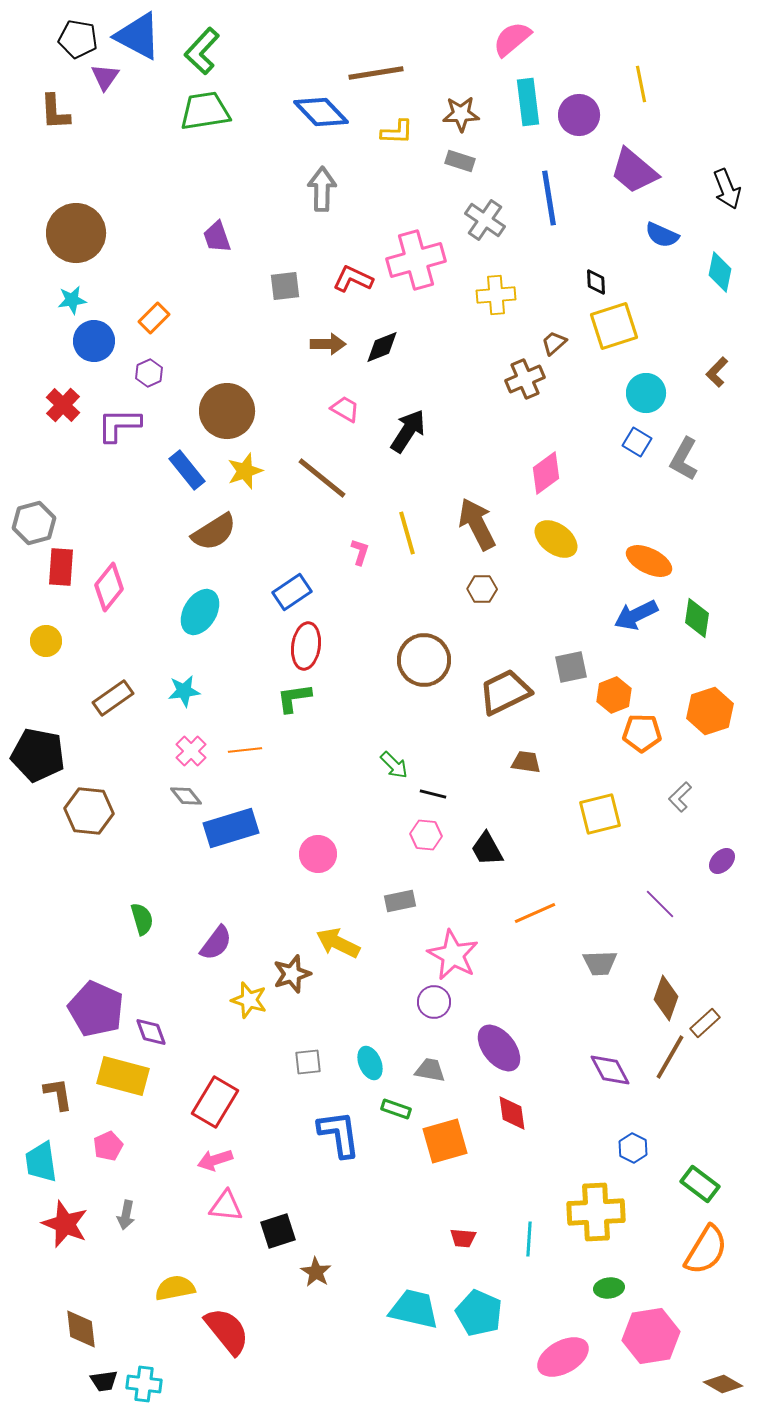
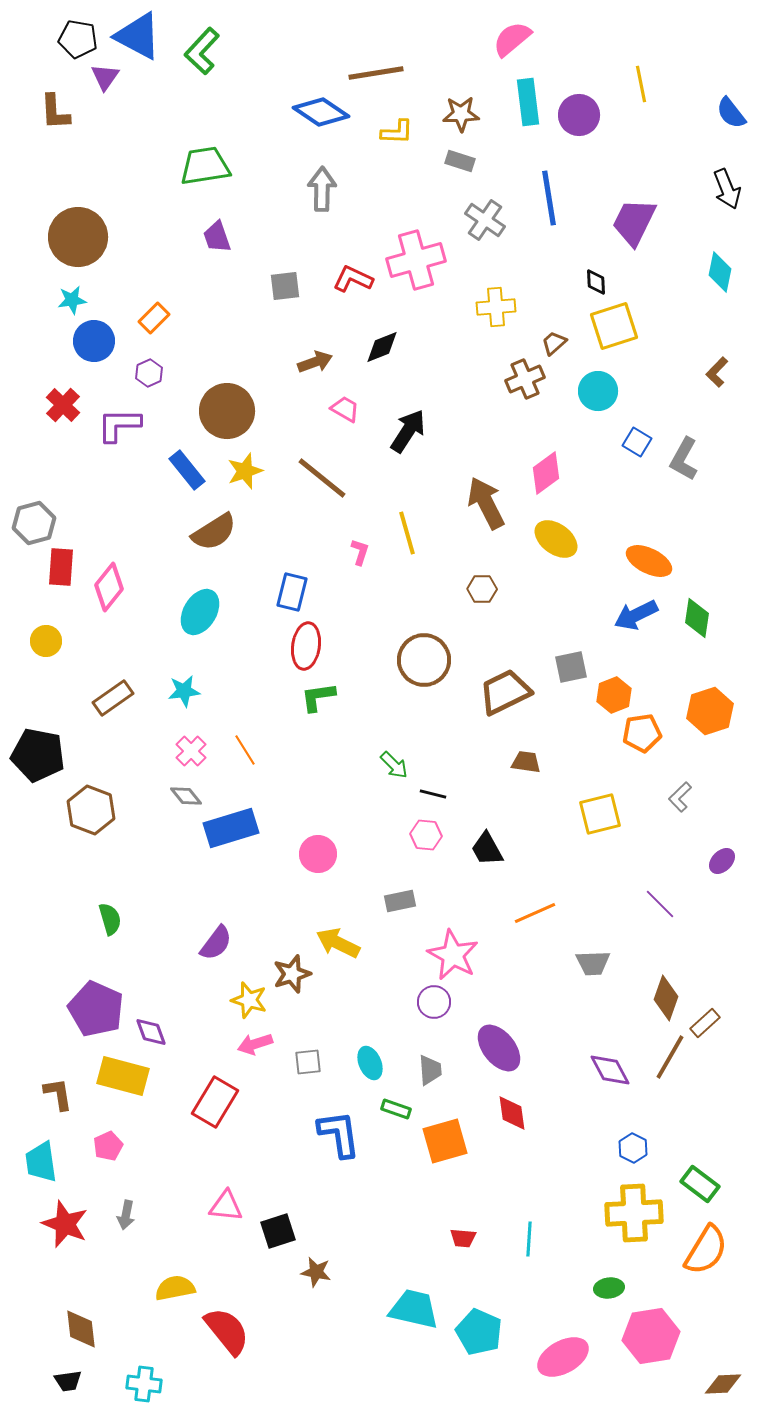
green trapezoid at (205, 111): moved 55 px down
blue diamond at (321, 112): rotated 12 degrees counterclockwise
purple trapezoid at (634, 171): moved 51 px down; rotated 76 degrees clockwise
brown circle at (76, 233): moved 2 px right, 4 px down
blue semicircle at (662, 235): moved 69 px right, 122 px up; rotated 28 degrees clockwise
yellow cross at (496, 295): moved 12 px down
brown arrow at (328, 344): moved 13 px left, 18 px down; rotated 20 degrees counterclockwise
cyan circle at (646, 393): moved 48 px left, 2 px up
brown arrow at (477, 524): moved 9 px right, 21 px up
blue rectangle at (292, 592): rotated 42 degrees counterclockwise
green L-shape at (294, 698): moved 24 px right, 1 px up
orange pentagon at (642, 733): rotated 9 degrees counterclockwise
orange line at (245, 750): rotated 64 degrees clockwise
brown hexagon at (89, 811): moved 2 px right, 1 px up; rotated 15 degrees clockwise
green semicircle at (142, 919): moved 32 px left
gray trapezoid at (600, 963): moved 7 px left
gray trapezoid at (430, 1070): rotated 76 degrees clockwise
pink arrow at (215, 1160): moved 40 px right, 116 px up
yellow cross at (596, 1212): moved 38 px right, 1 px down
brown star at (316, 1272): rotated 20 degrees counterclockwise
cyan pentagon at (479, 1313): moved 19 px down
black trapezoid at (104, 1381): moved 36 px left
brown diamond at (723, 1384): rotated 33 degrees counterclockwise
